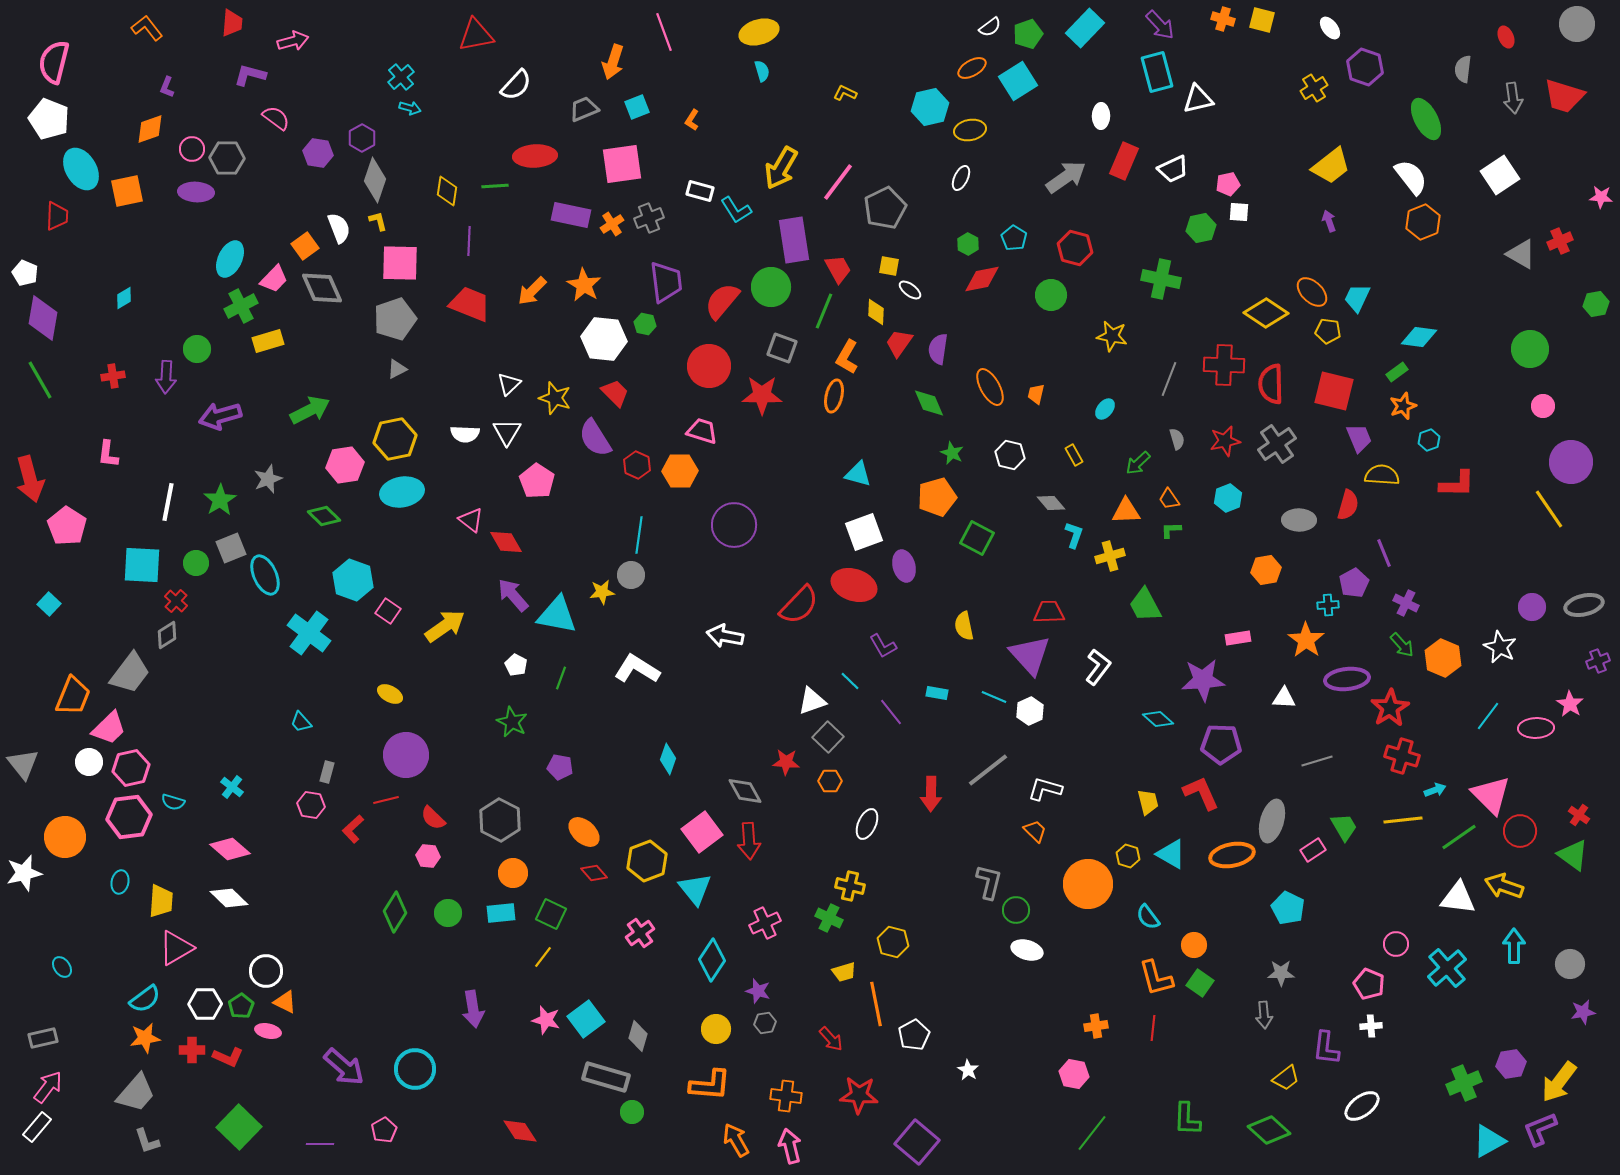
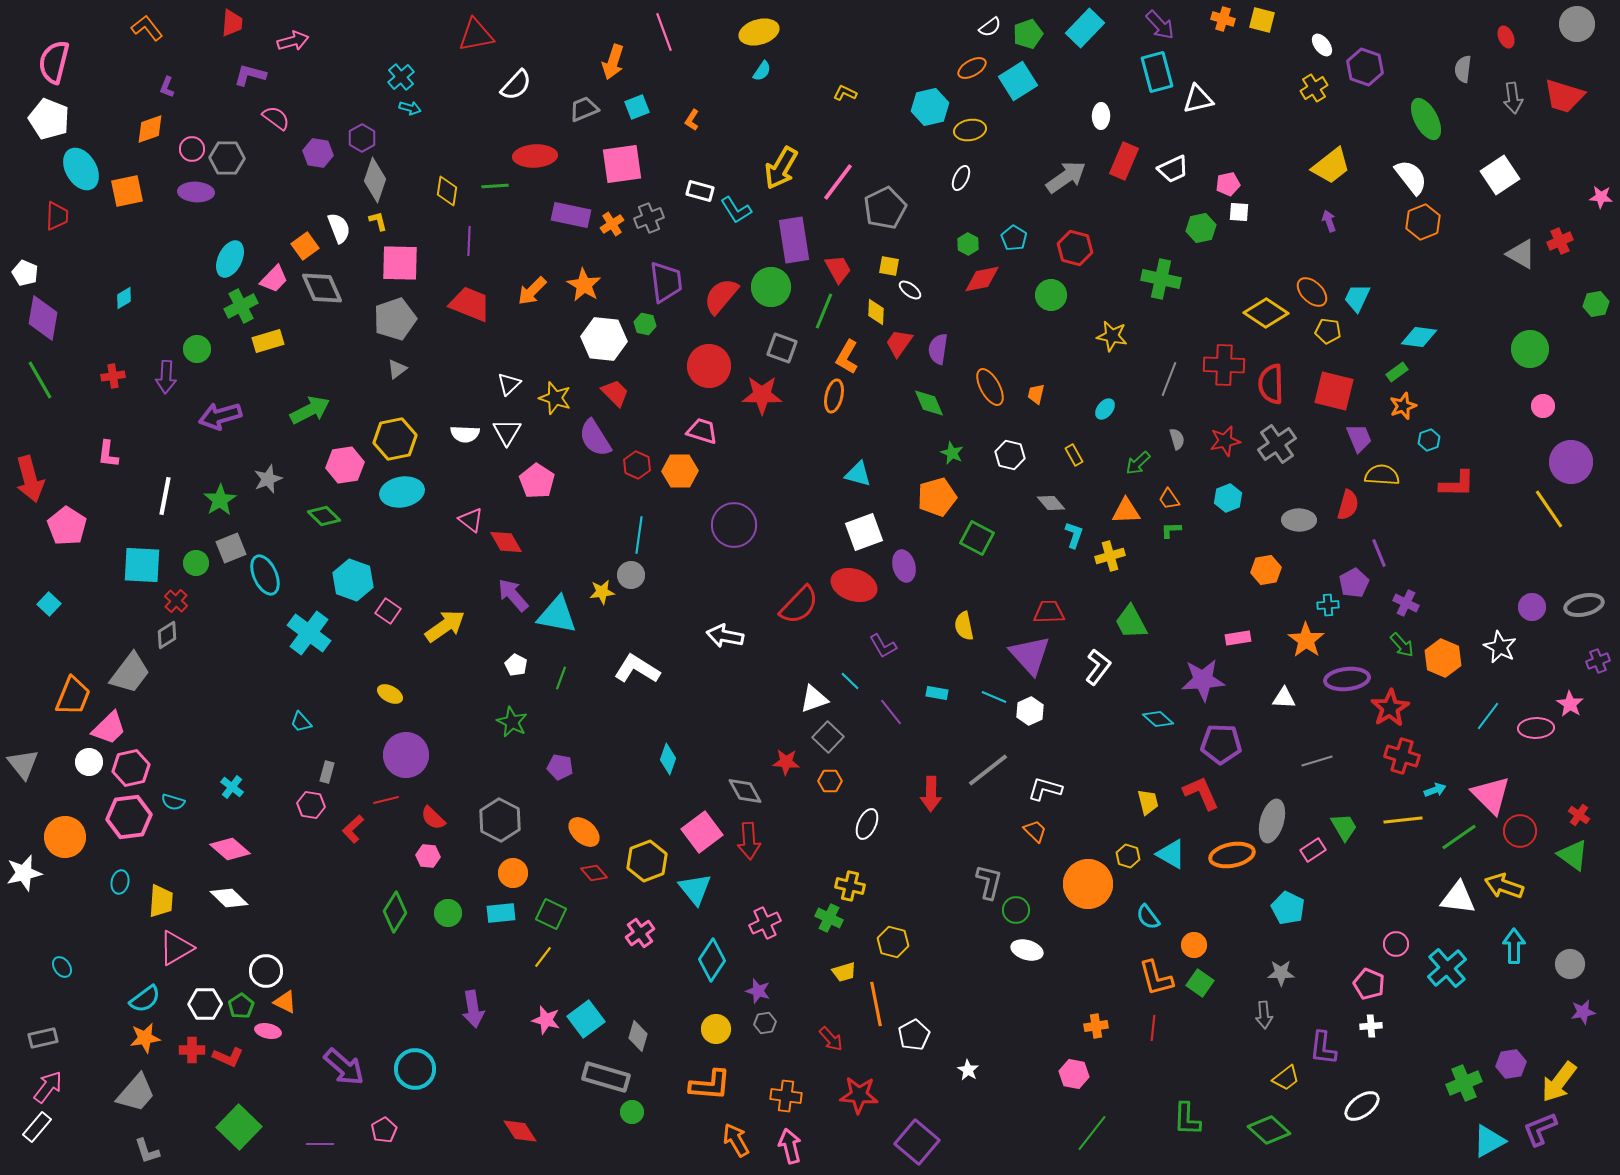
white ellipse at (1330, 28): moved 8 px left, 17 px down
cyan semicircle at (762, 71): rotated 50 degrees clockwise
red semicircle at (722, 301): moved 1 px left, 5 px up
gray triangle at (397, 369): rotated 10 degrees counterclockwise
white line at (168, 502): moved 3 px left, 6 px up
purple line at (1384, 553): moved 5 px left
green trapezoid at (1145, 605): moved 14 px left, 17 px down
white triangle at (812, 701): moved 2 px right, 2 px up
purple L-shape at (1326, 1048): moved 3 px left
gray L-shape at (147, 1141): moved 10 px down
